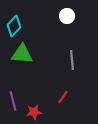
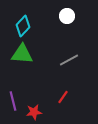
cyan diamond: moved 9 px right
gray line: moved 3 px left; rotated 66 degrees clockwise
